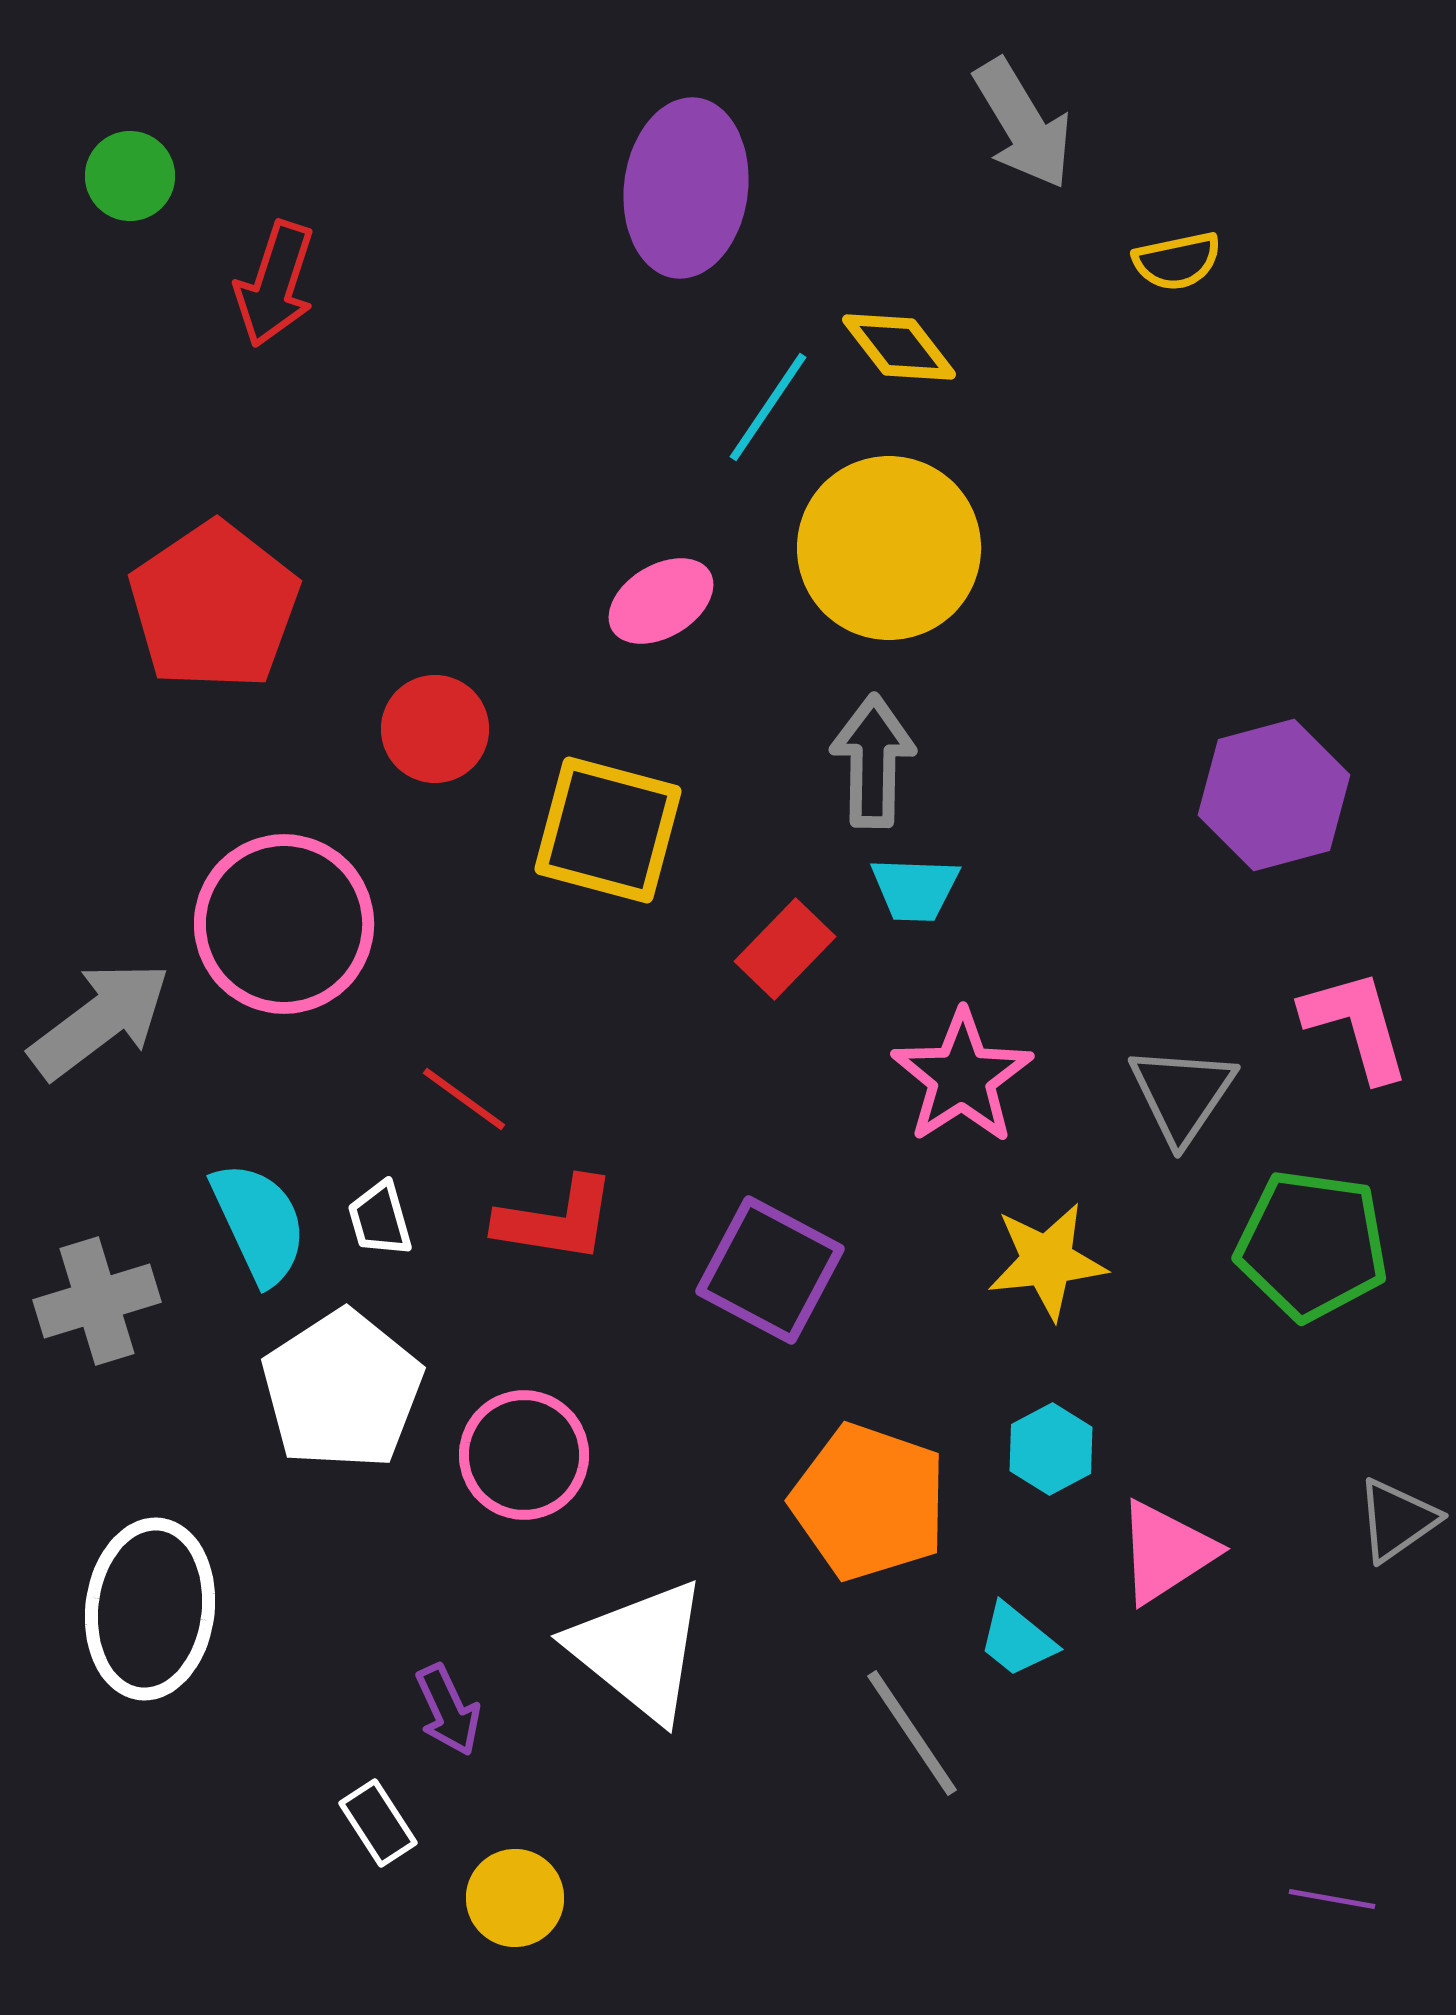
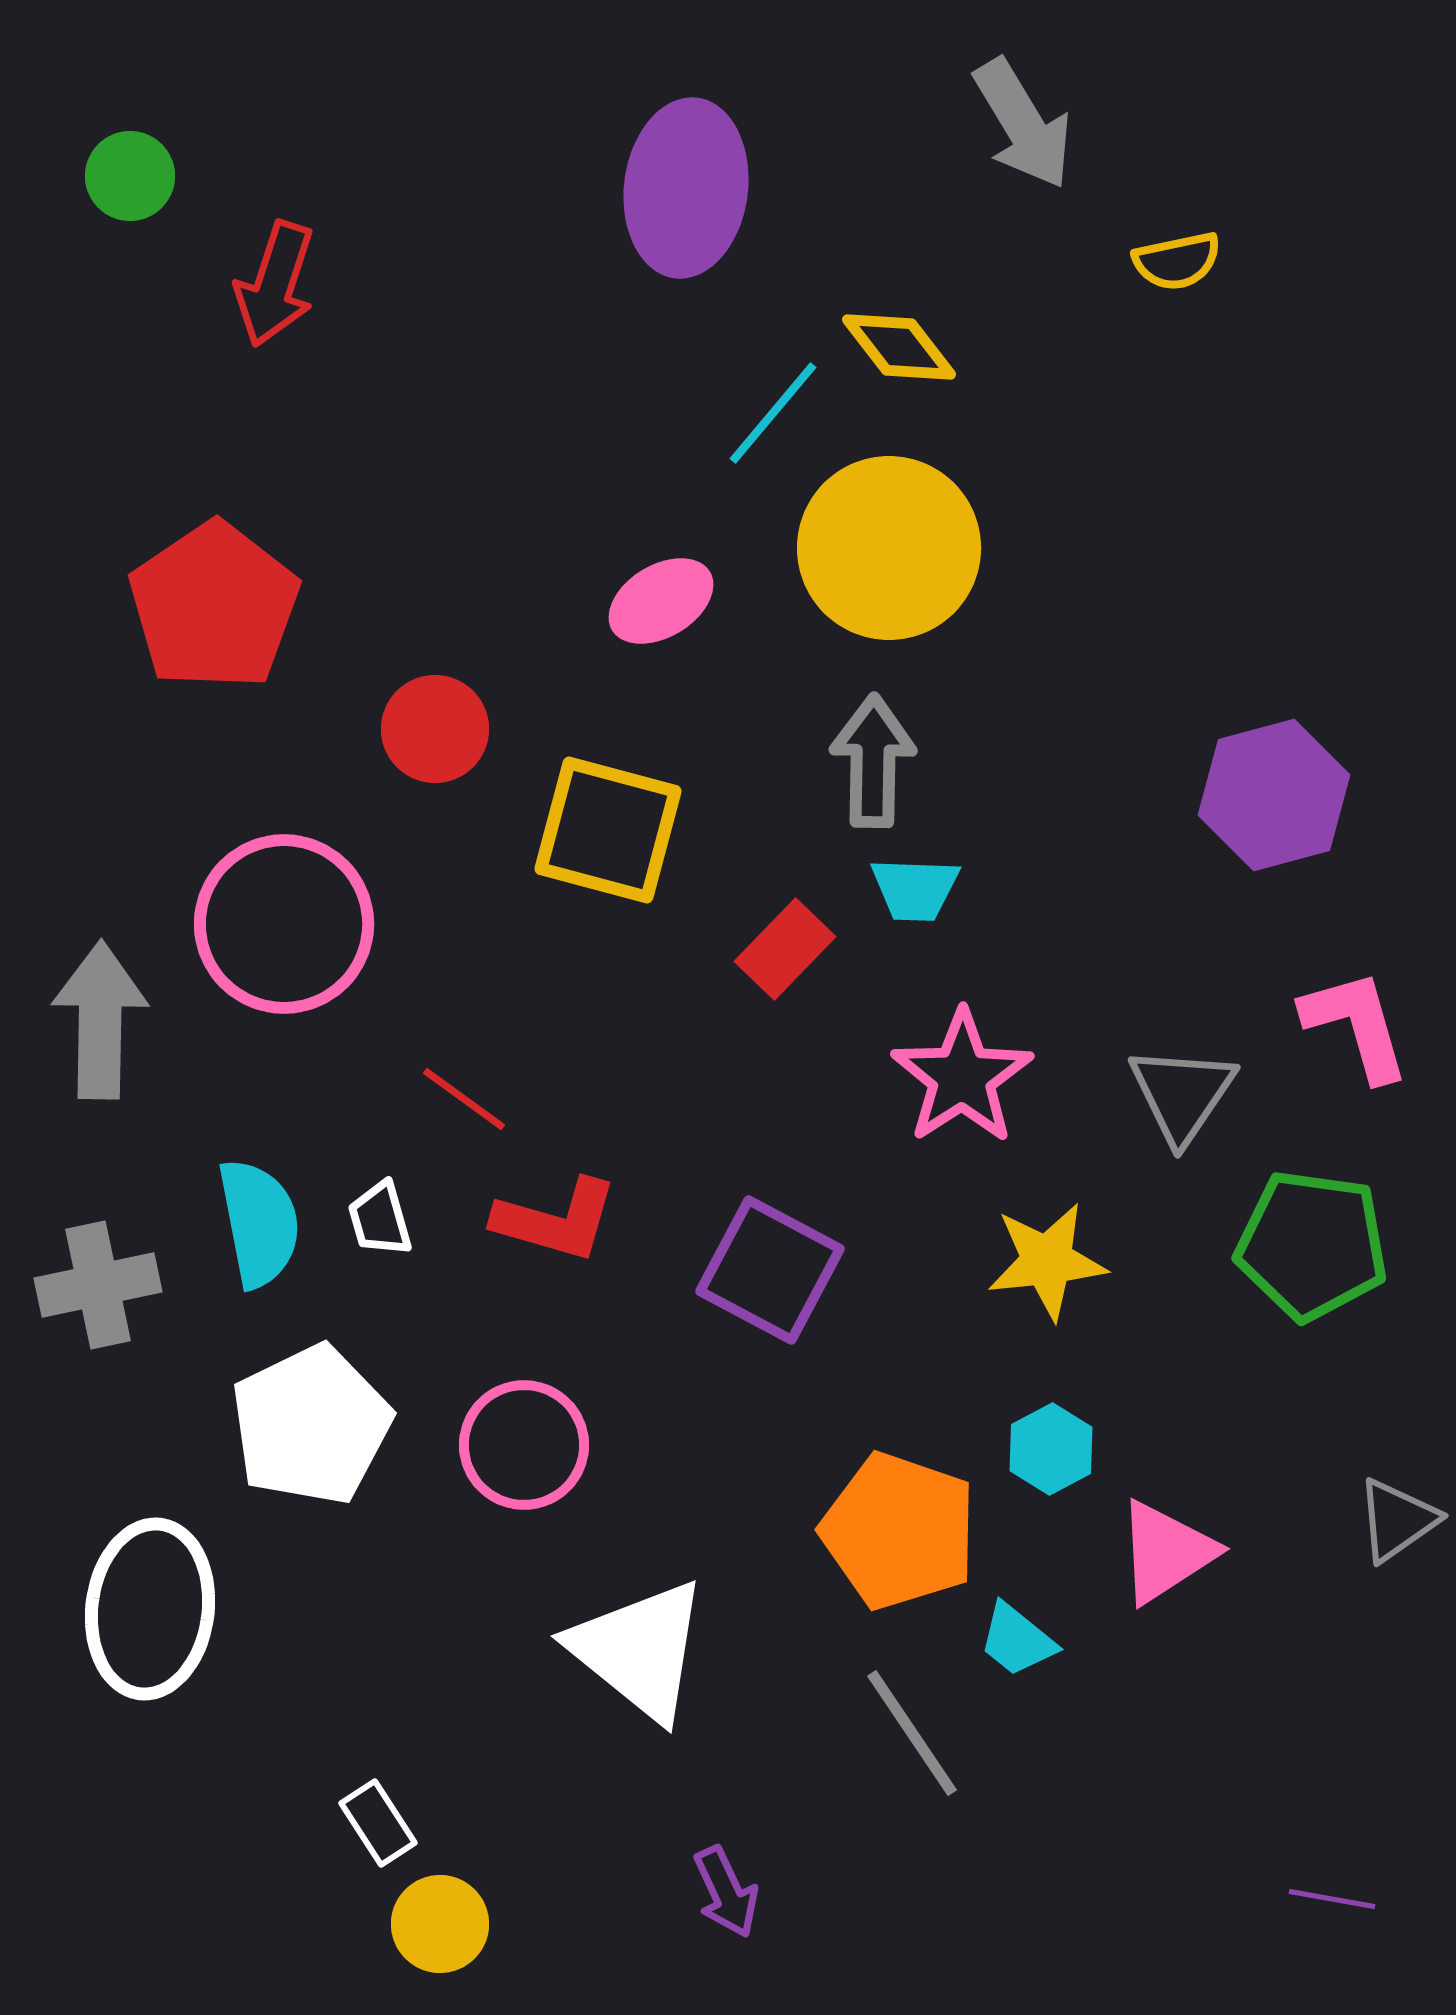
cyan line at (768, 407): moved 5 px right, 6 px down; rotated 6 degrees clockwise
gray arrow at (100, 1020): rotated 52 degrees counterclockwise
red L-shape at (556, 1220): rotated 7 degrees clockwise
cyan semicircle at (259, 1223): rotated 14 degrees clockwise
gray cross at (97, 1301): moved 1 px right, 16 px up; rotated 5 degrees clockwise
white pentagon at (342, 1390): moved 31 px left, 35 px down; rotated 7 degrees clockwise
pink circle at (524, 1455): moved 10 px up
orange pentagon at (869, 1502): moved 30 px right, 29 px down
purple arrow at (448, 1710): moved 278 px right, 182 px down
yellow circle at (515, 1898): moved 75 px left, 26 px down
